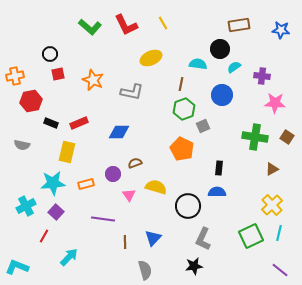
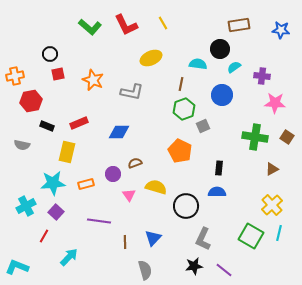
black rectangle at (51, 123): moved 4 px left, 3 px down
orange pentagon at (182, 149): moved 2 px left, 2 px down
black circle at (188, 206): moved 2 px left
purple line at (103, 219): moved 4 px left, 2 px down
green square at (251, 236): rotated 35 degrees counterclockwise
purple line at (280, 270): moved 56 px left
